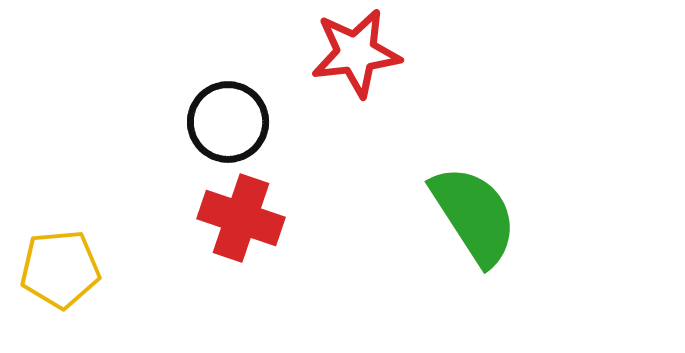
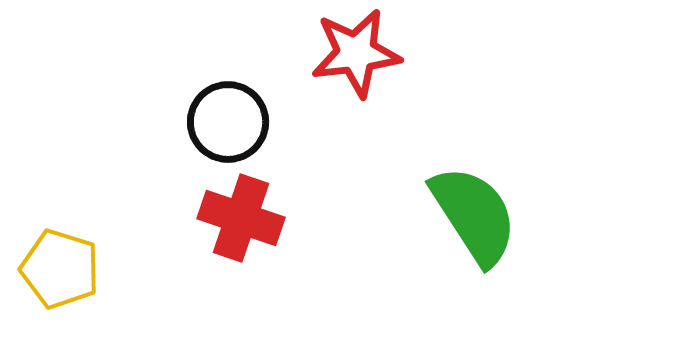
yellow pentagon: rotated 22 degrees clockwise
